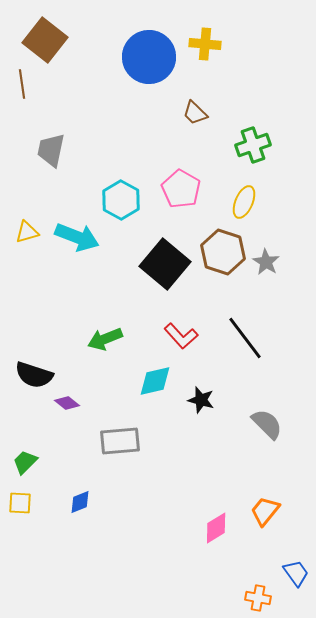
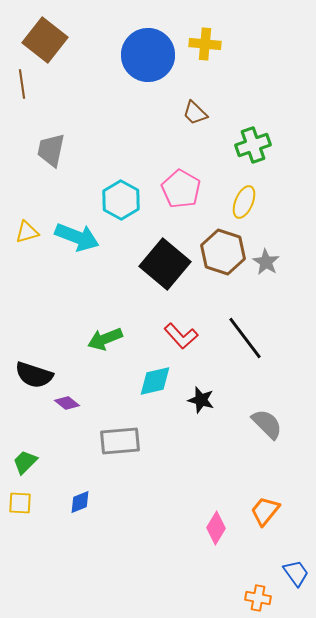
blue circle: moved 1 px left, 2 px up
pink diamond: rotated 28 degrees counterclockwise
